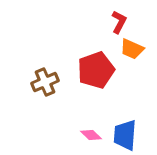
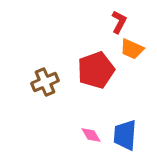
pink diamond: rotated 15 degrees clockwise
